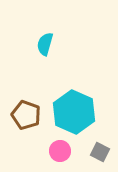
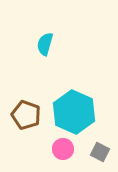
pink circle: moved 3 px right, 2 px up
